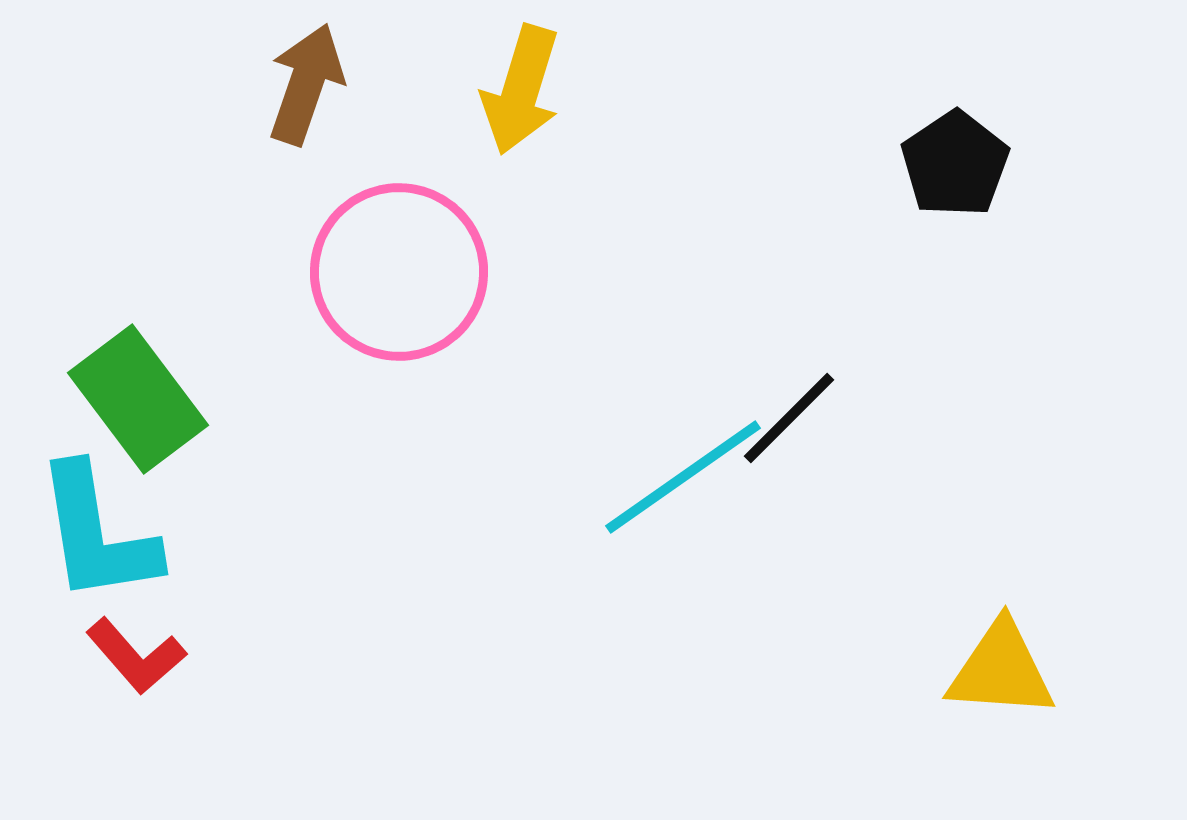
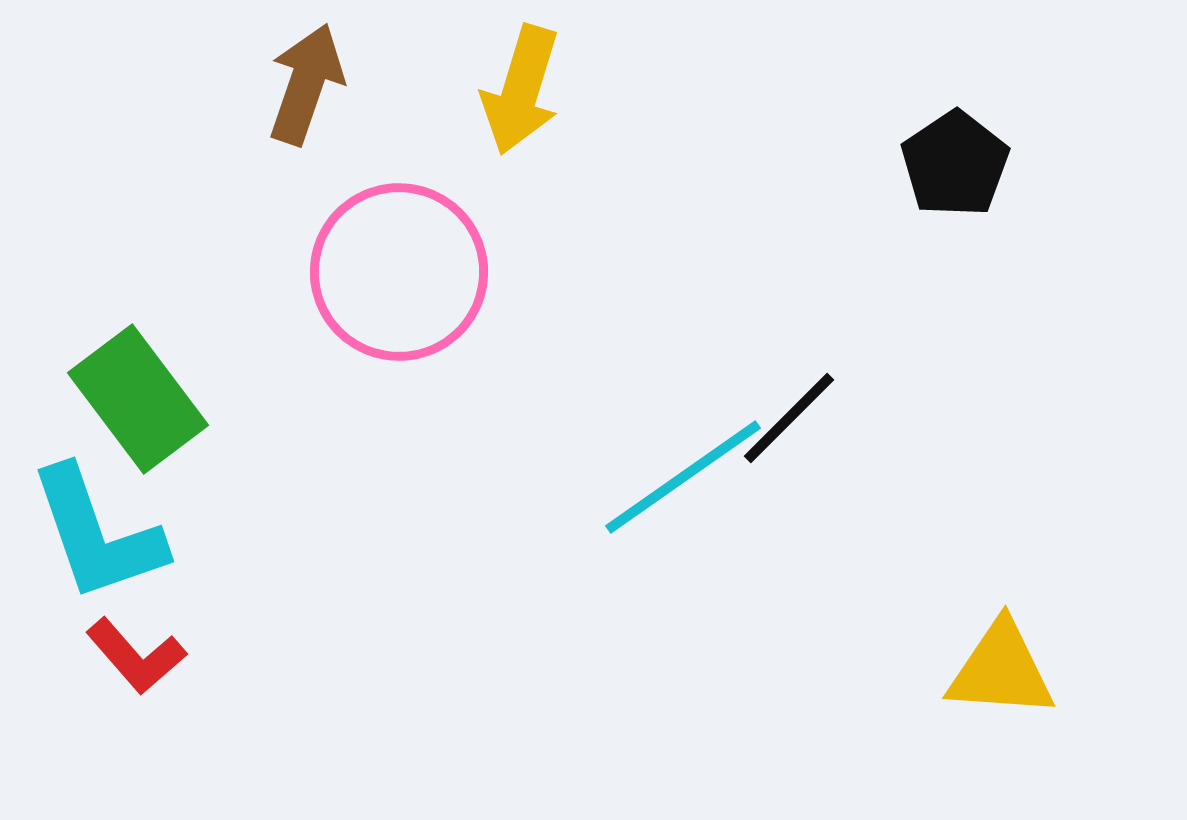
cyan L-shape: rotated 10 degrees counterclockwise
